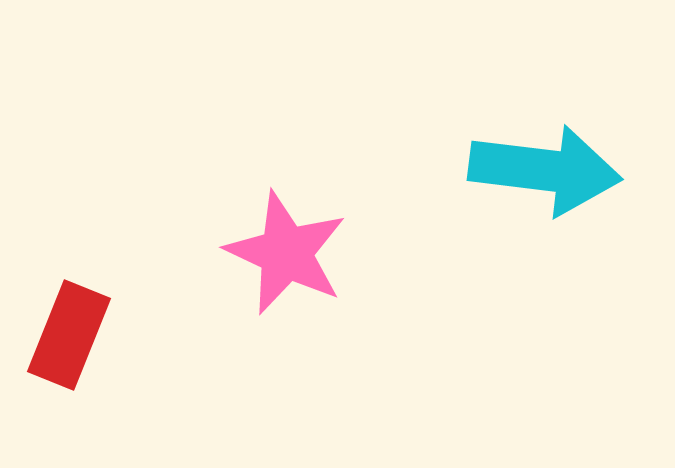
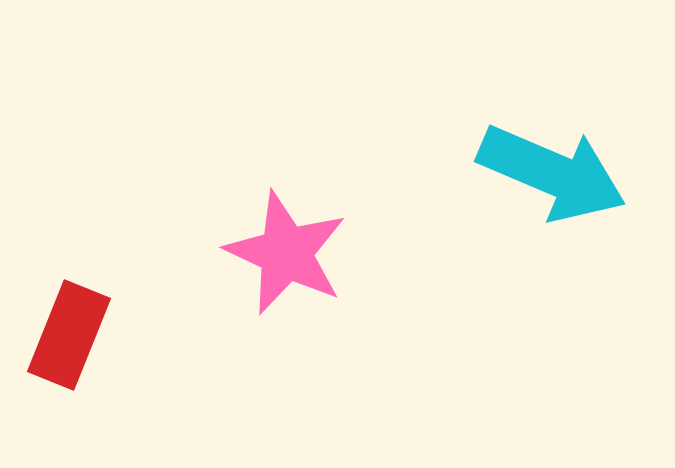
cyan arrow: moved 7 px right, 3 px down; rotated 16 degrees clockwise
